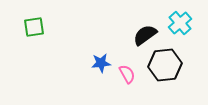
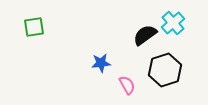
cyan cross: moved 7 px left
black hexagon: moved 5 px down; rotated 12 degrees counterclockwise
pink semicircle: moved 11 px down
